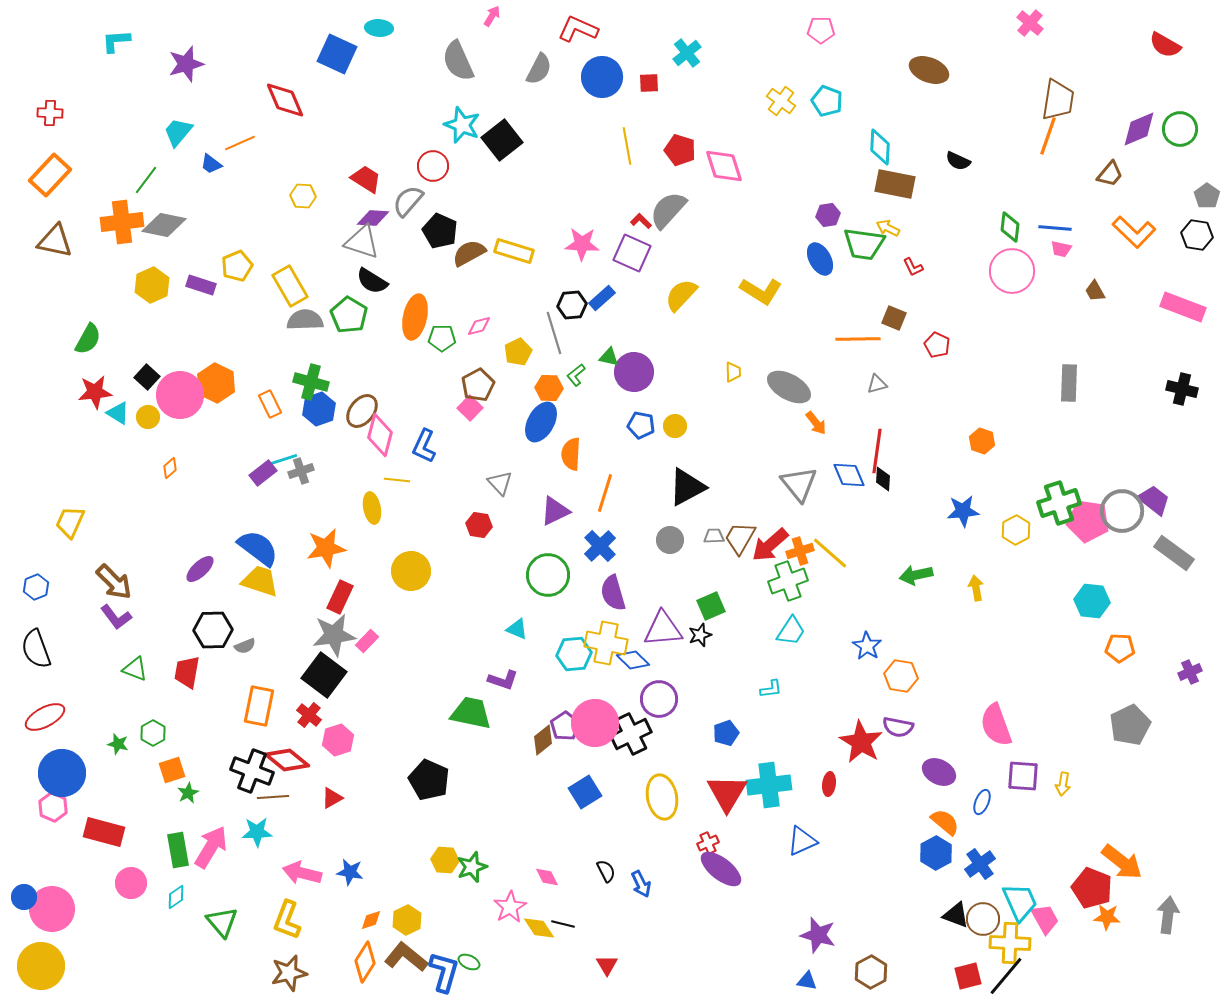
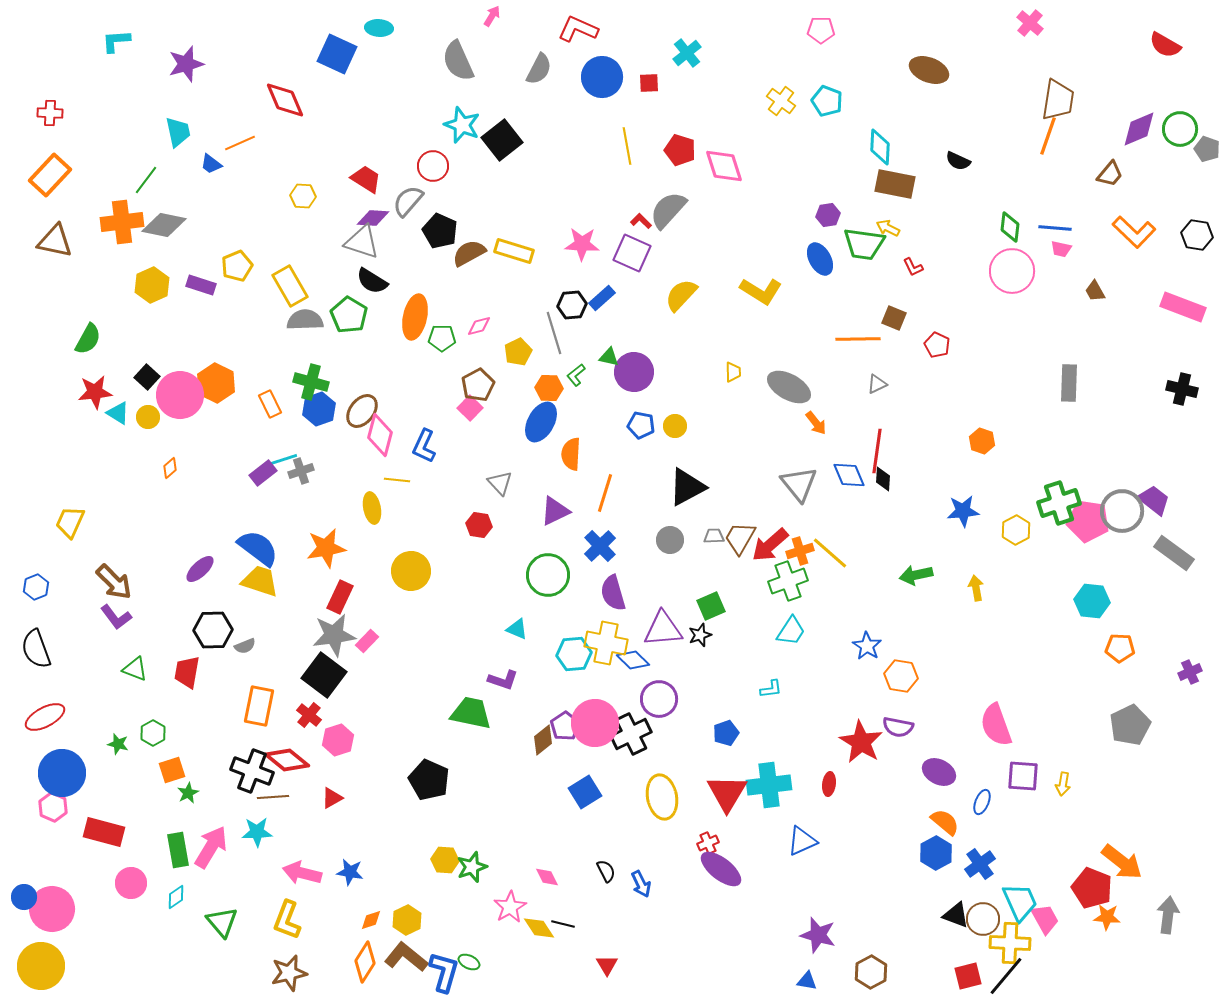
cyan trapezoid at (178, 132): rotated 128 degrees clockwise
gray pentagon at (1207, 196): moved 47 px up; rotated 15 degrees counterclockwise
gray triangle at (877, 384): rotated 10 degrees counterclockwise
